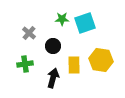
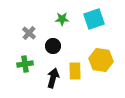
cyan square: moved 9 px right, 4 px up
yellow rectangle: moved 1 px right, 6 px down
